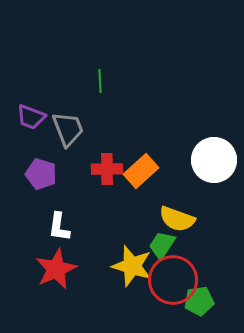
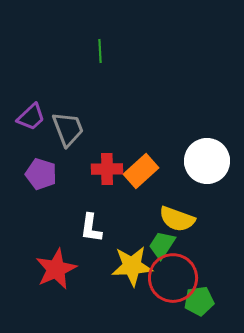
green line: moved 30 px up
purple trapezoid: rotated 64 degrees counterclockwise
white circle: moved 7 px left, 1 px down
white L-shape: moved 32 px right, 1 px down
yellow star: rotated 21 degrees counterclockwise
red circle: moved 2 px up
